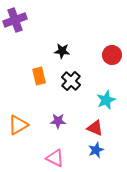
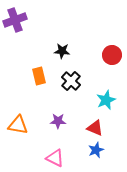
orange triangle: rotated 40 degrees clockwise
